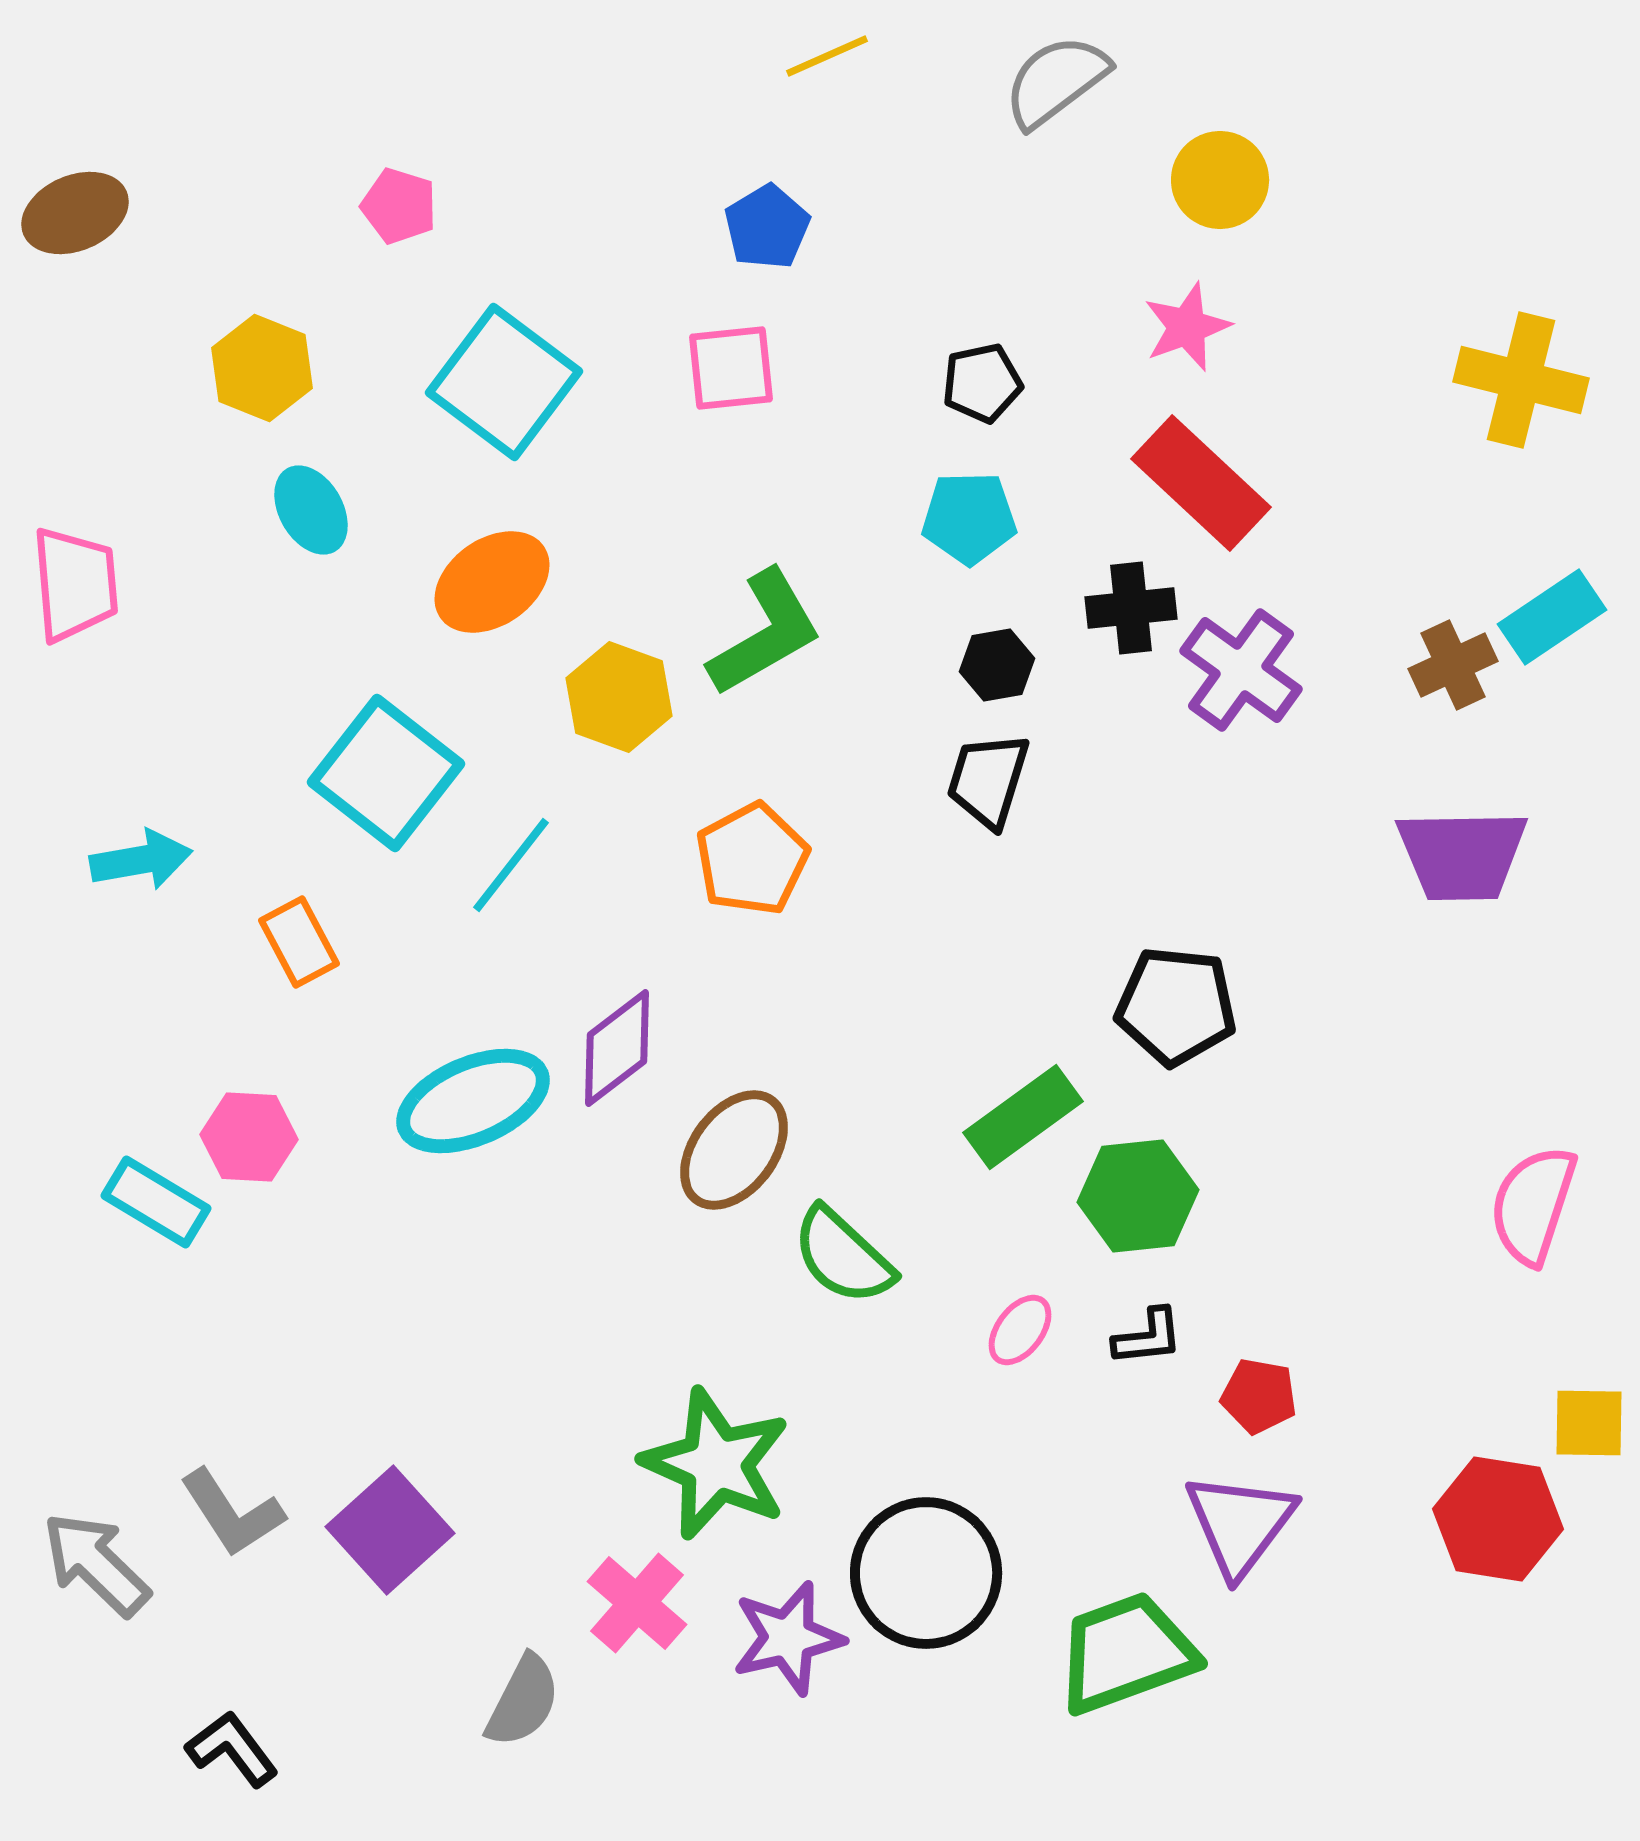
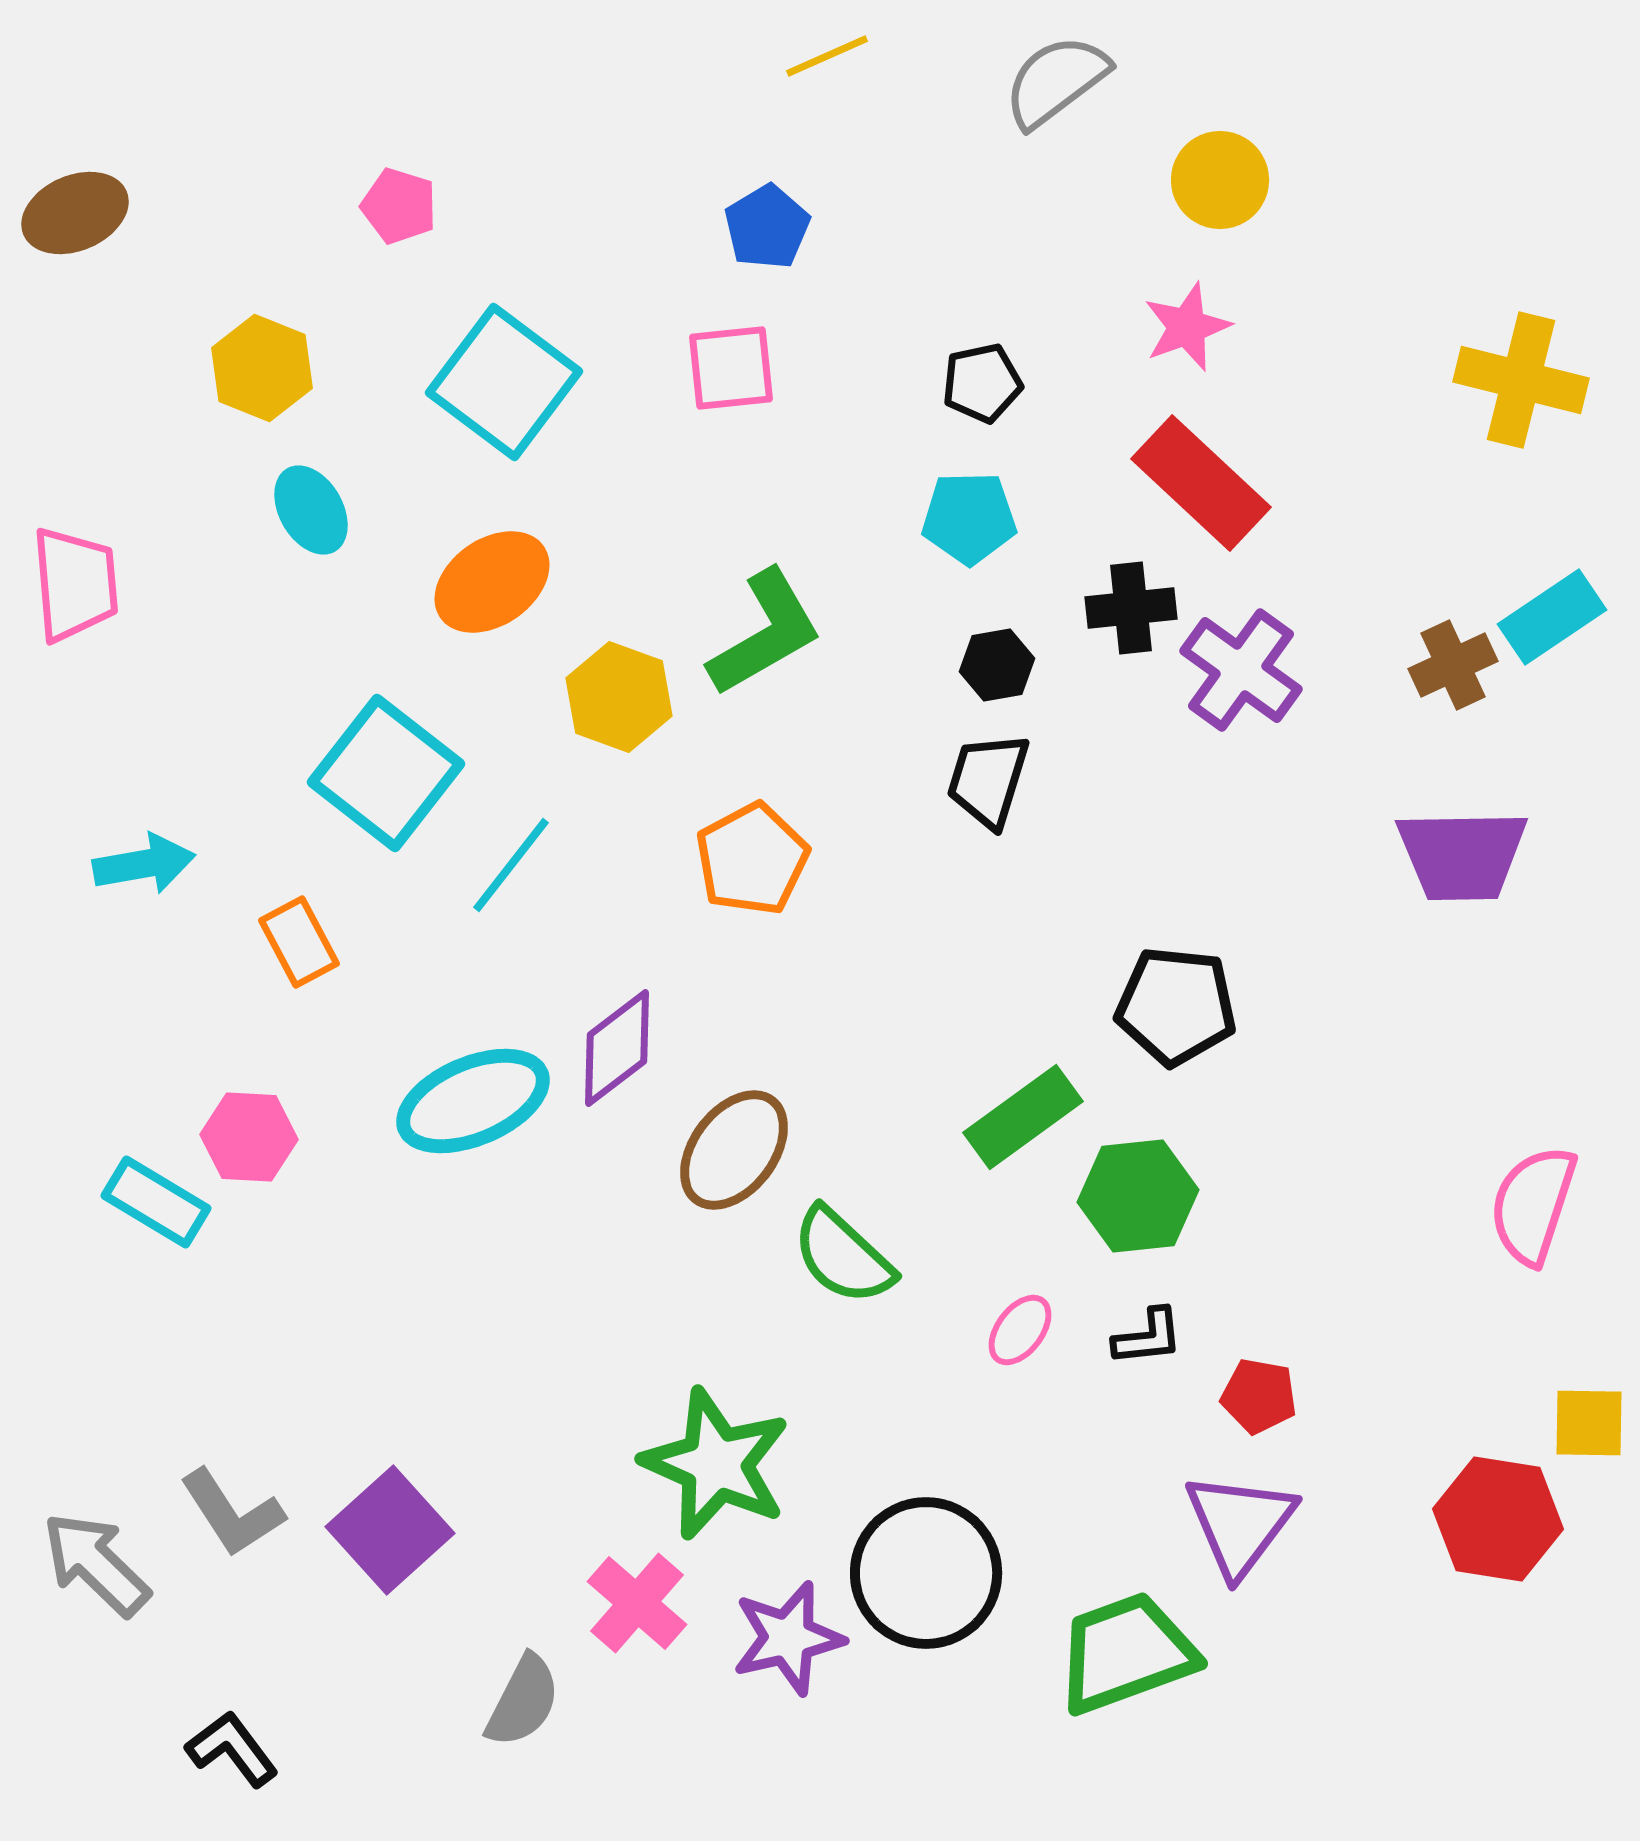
cyan arrow at (141, 860): moved 3 px right, 4 px down
